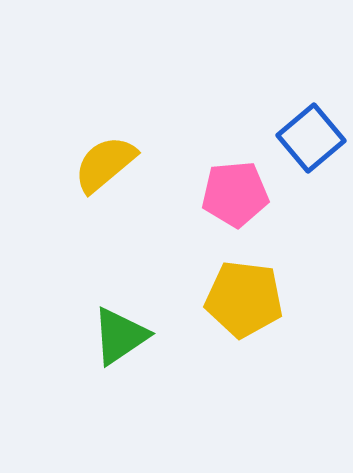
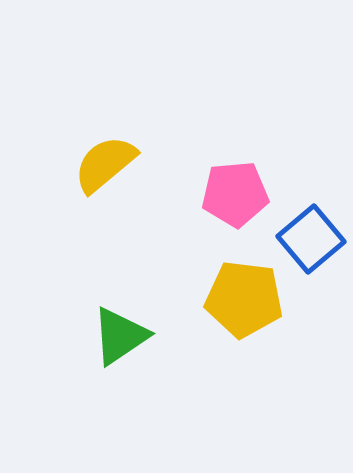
blue square: moved 101 px down
